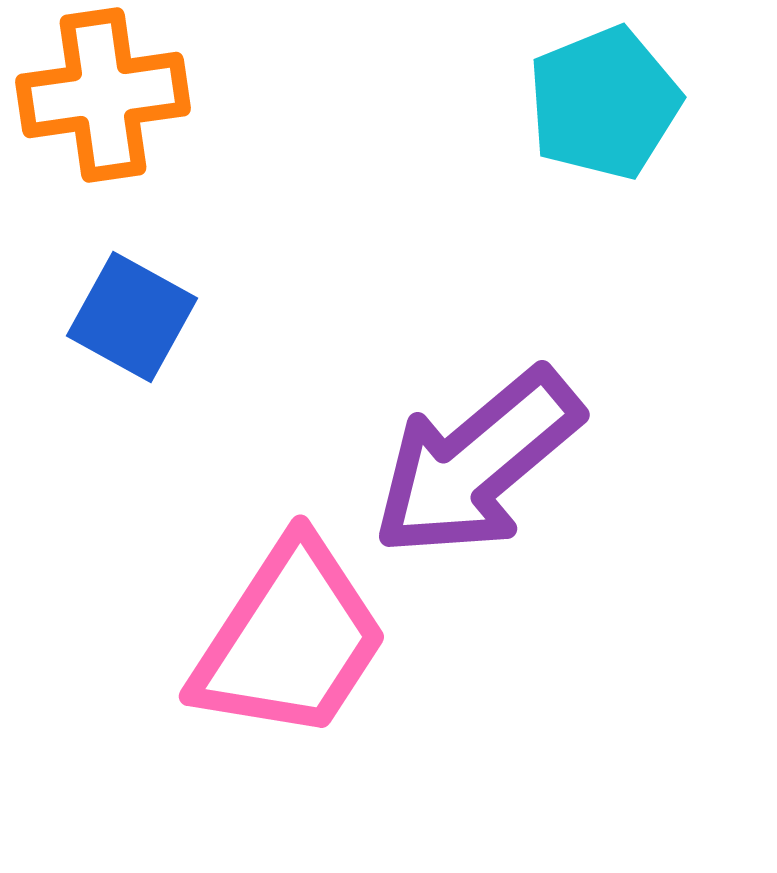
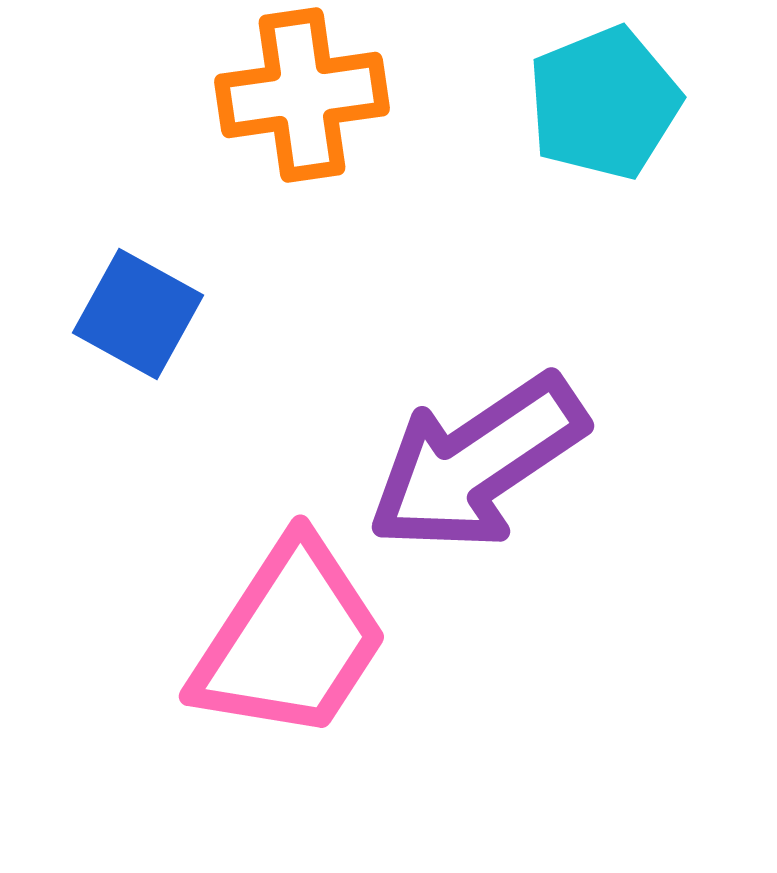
orange cross: moved 199 px right
blue square: moved 6 px right, 3 px up
purple arrow: rotated 6 degrees clockwise
